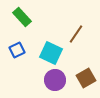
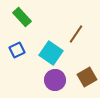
cyan square: rotated 10 degrees clockwise
brown square: moved 1 px right, 1 px up
